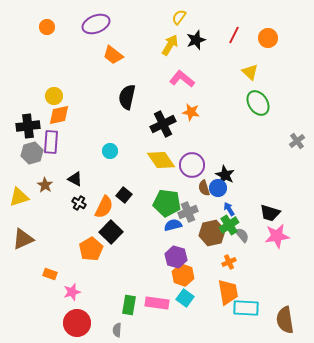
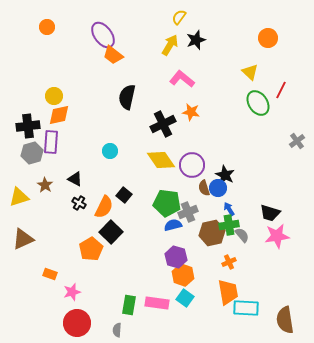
purple ellipse at (96, 24): moved 7 px right, 11 px down; rotated 76 degrees clockwise
red line at (234, 35): moved 47 px right, 55 px down
green cross at (229, 225): rotated 24 degrees clockwise
